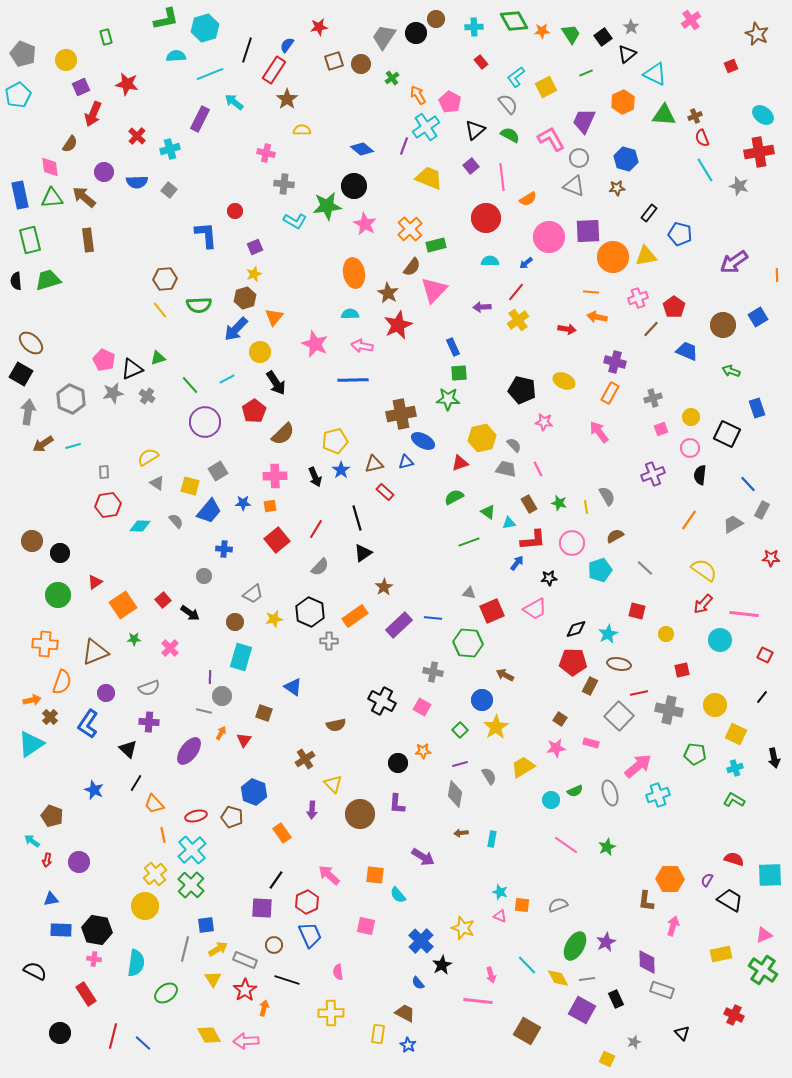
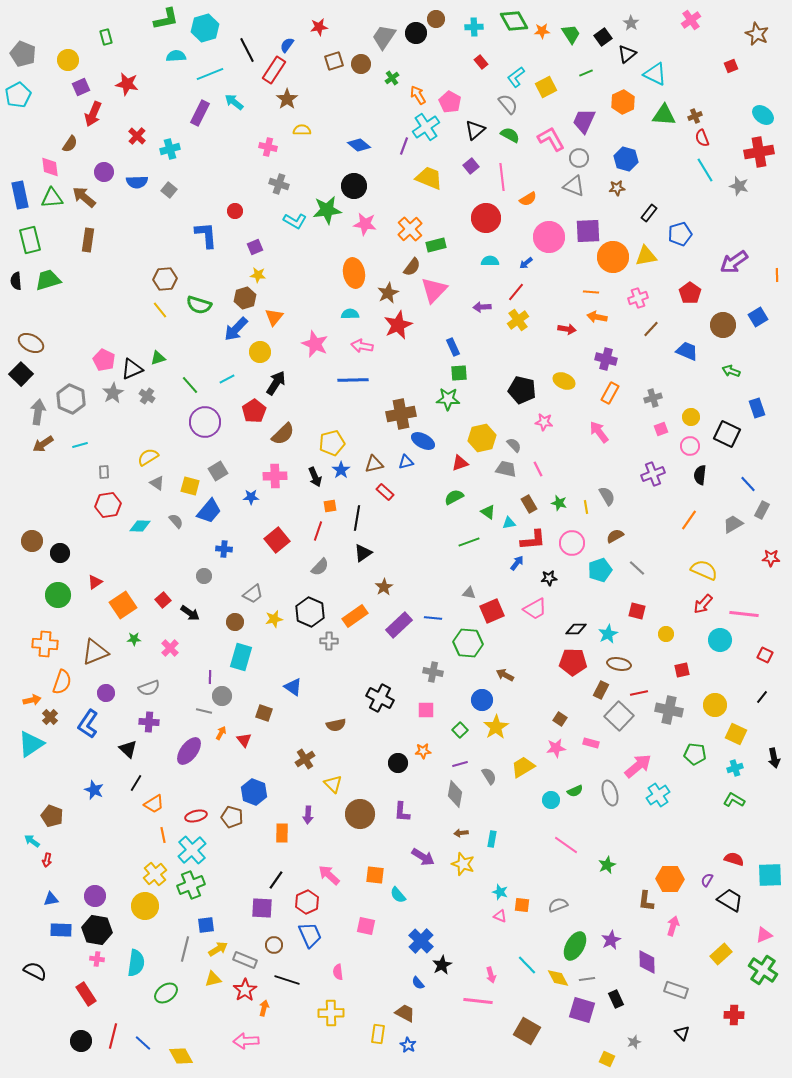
gray star at (631, 27): moved 4 px up
black line at (247, 50): rotated 45 degrees counterclockwise
yellow circle at (66, 60): moved 2 px right
purple rectangle at (200, 119): moved 6 px up
blue diamond at (362, 149): moved 3 px left, 4 px up
pink cross at (266, 153): moved 2 px right, 6 px up
gray cross at (284, 184): moved 5 px left; rotated 12 degrees clockwise
green star at (327, 206): moved 4 px down
pink star at (365, 224): rotated 20 degrees counterclockwise
blue pentagon at (680, 234): rotated 30 degrees counterclockwise
brown rectangle at (88, 240): rotated 15 degrees clockwise
yellow star at (254, 274): moved 4 px right, 1 px down; rotated 28 degrees clockwise
brown star at (388, 293): rotated 15 degrees clockwise
green semicircle at (199, 305): rotated 20 degrees clockwise
red pentagon at (674, 307): moved 16 px right, 14 px up
brown ellipse at (31, 343): rotated 15 degrees counterclockwise
purple cross at (615, 362): moved 9 px left, 3 px up
black square at (21, 374): rotated 15 degrees clockwise
black arrow at (276, 383): rotated 115 degrees counterclockwise
gray star at (113, 393): rotated 20 degrees counterclockwise
gray arrow at (28, 412): moved 10 px right
yellow pentagon at (335, 441): moved 3 px left, 2 px down
cyan line at (73, 446): moved 7 px right, 1 px up
pink circle at (690, 448): moved 2 px up
blue star at (243, 503): moved 8 px right, 6 px up
orange square at (270, 506): moved 60 px right
black line at (357, 518): rotated 25 degrees clockwise
red line at (316, 529): moved 2 px right, 2 px down; rotated 12 degrees counterclockwise
gray line at (645, 568): moved 8 px left
yellow semicircle at (704, 570): rotated 12 degrees counterclockwise
black diamond at (576, 629): rotated 15 degrees clockwise
brown rectangle at (590, 686): moved 11 px right, 4 px down
black cross at (382, 701): moved 2 px left, 3 px up
pink square at (422, 707): moved 4 px right, 3 px down; rotated 30 degrees counterclockwise
red triangle at (244, 740): rotated 14 degrees counterclockwise
cyan cross at (658, 795): rotated 15 degrees counterclockwise
orange trapezoid at (154, 804): rotated 80 degrees counterclockwise
purple L-shape at (397, 804): moved 5 px right, 8 px down
purple arrow at (312, 810): moved 4 px left, 5 px down
orange rectangle at (282, 833): rotated 36 degrees clockwise
green star at (607, 847): moved 18 px down
purple circle at (79, 862): moved 16 px right, 34 px down
green cross at (191, 885): rotated 24 degrees clockwise
yellow star at (463, 928): moved 64 px up
purple star at (606, 942): moved 5 px right, 2 px up
yellow rectangle at (721, 954): rotated 30 degrees counterclockwise
pink cross at (94, 959): moved 3 px right
yellow triangle at (213, 979): rotated 48 degrees clockwise
gray rectangle at (662, 990): moved 14 px right
purple square at (582, 1010): rotated 12 degrees counterclockwise
red cross at (734, 1015): rotated 24 degrees counterclockwise
black circle at (60, 1033): moved 21 px right, 8 px down
yellow diamond at (209, 1035): moved 28 px left, 21 px down
